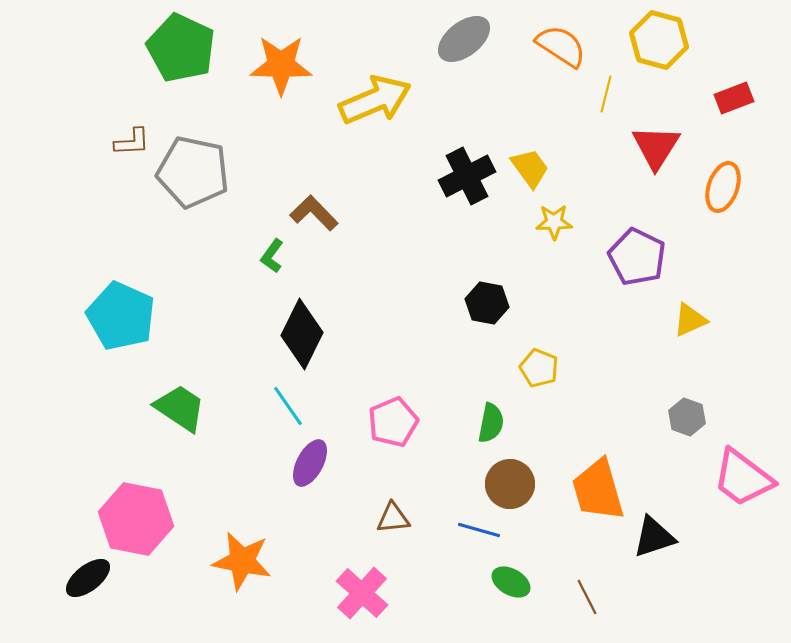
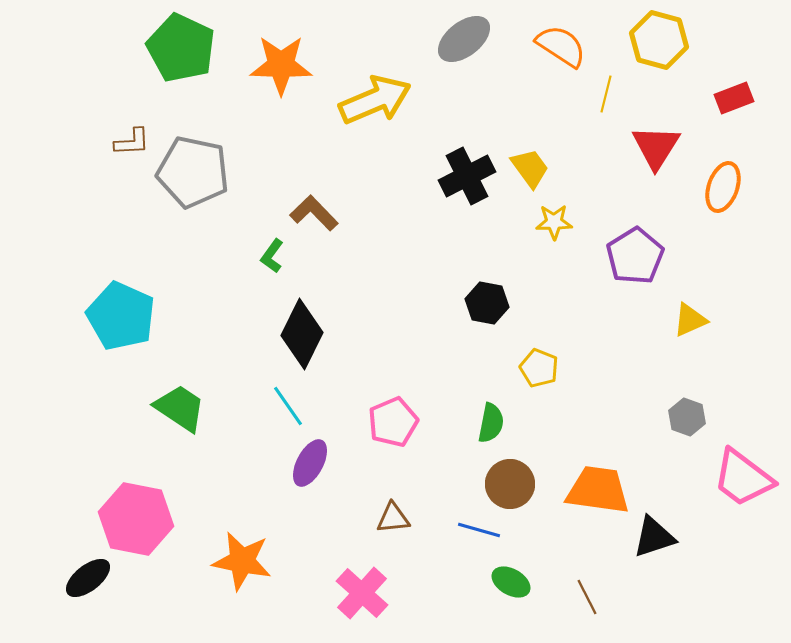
purple pentagon at (637, 257): moved 2 px left, 1 px up; rotated 14 degrees clockwise
orange trapezoid at (598, 490): rotated 114 degrees clockwise
